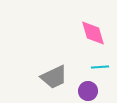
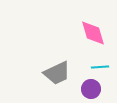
gray trapezoid: moved 3 px right, 4 px up
purple circle: moved 3 px right, 2 px up
